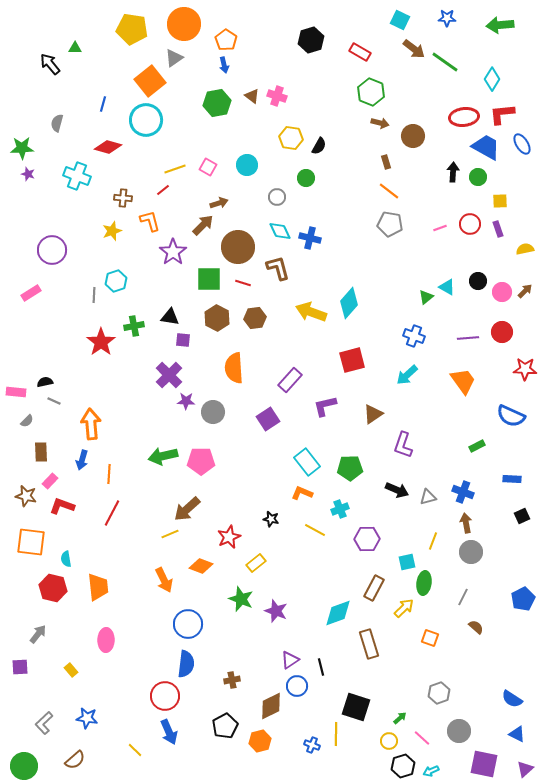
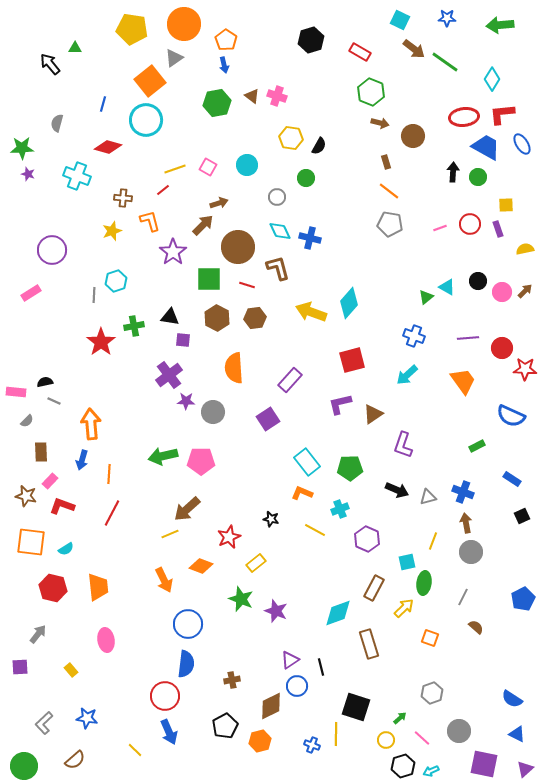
yellow square at (500, 201): moved 6 px right, 4 px down
red line at (243, 283): moved 4 px right, 2 px down
red circle at (502, 332): moved 16 px down
purple cross at (169, 375): rotated 8 degrees clockwise
purple L-shape at (325, 406): moved 15 px right, 2 px up
blue rectangle at (512, 479): rotated 30 degrees clockwise
purple hexagon at (367, 539): rotated 25 degrees clockwise
cyan semicircle at (66, 559): moved 10 px up; rotated 112 degrees counterclockwise
pink ellipse at (106, 640): rotated 10 degrees counterclockwise
gray hexagon at (439, 693): moved 7 px left
yellow circle at (389, 741): moved 3 px left, 1 px up
